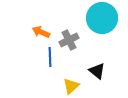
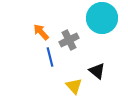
orange arrow: rotated 24 degrees clockwise
blue line: rotated 12 degrees counterclockwise
yellow triangle: moved 3 px right; rotated 30 degrees counterclockwise
